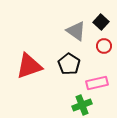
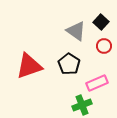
pink rectangle: rotated 10 degrees counterclockwise
